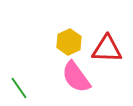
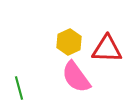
green line: rotated 20 degrees clockwise
